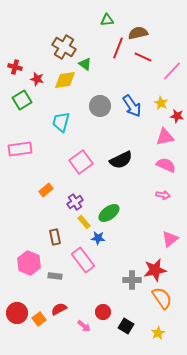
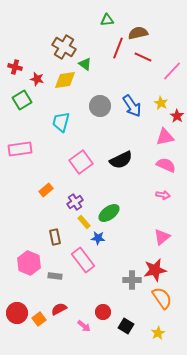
red star at (177, 116): rotated 24 degrees clockwise
pink triangle at (170, 239): moved 8 px left, 2 px up
